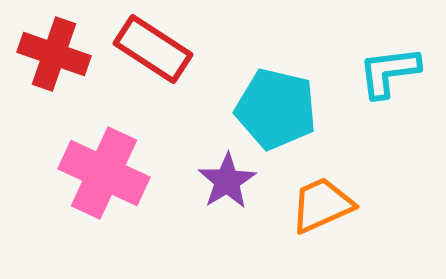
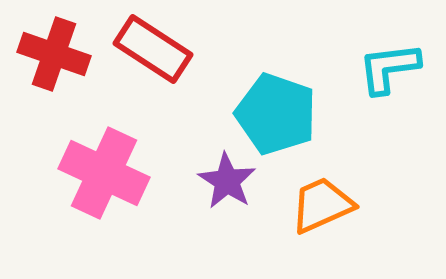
cyan L-shape: moved 4 px up
cyan pentagon: moved 5 px down; rotated 6 degrees clockwise
purple star: rotated 8 degrees counterclockwise
